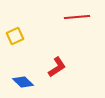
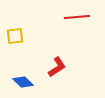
yellow square: rotated 18 degrees clockwise
